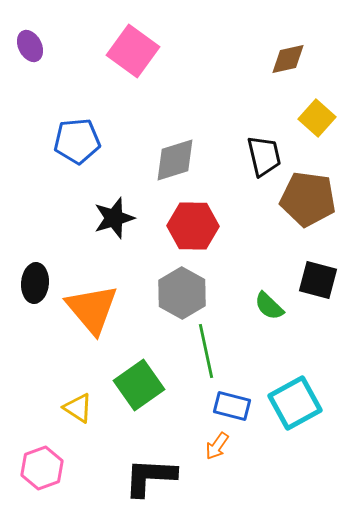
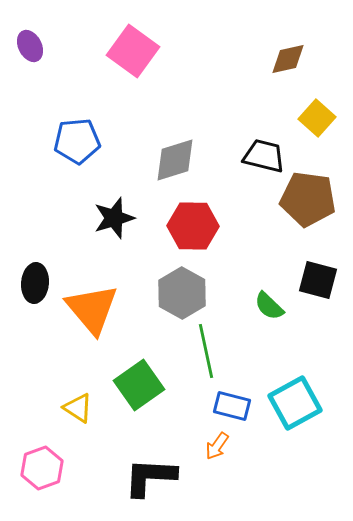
black trapezoid: rotated 63 degrees counterclockwise
